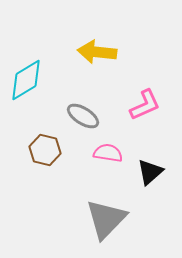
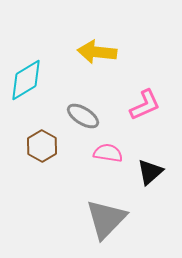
brown hexagon: moved 3 px left, 4 px up; rotated 16 degrees clockwise
